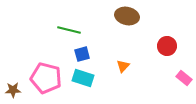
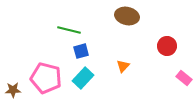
blue square: moved 1 px left, 3 px up
cyan rectangle: rotated 65 degrees counterclockwise
